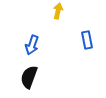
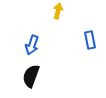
blue rectangle: moved 3 px right
black semicircle: moved 2 px right, 1 px up
